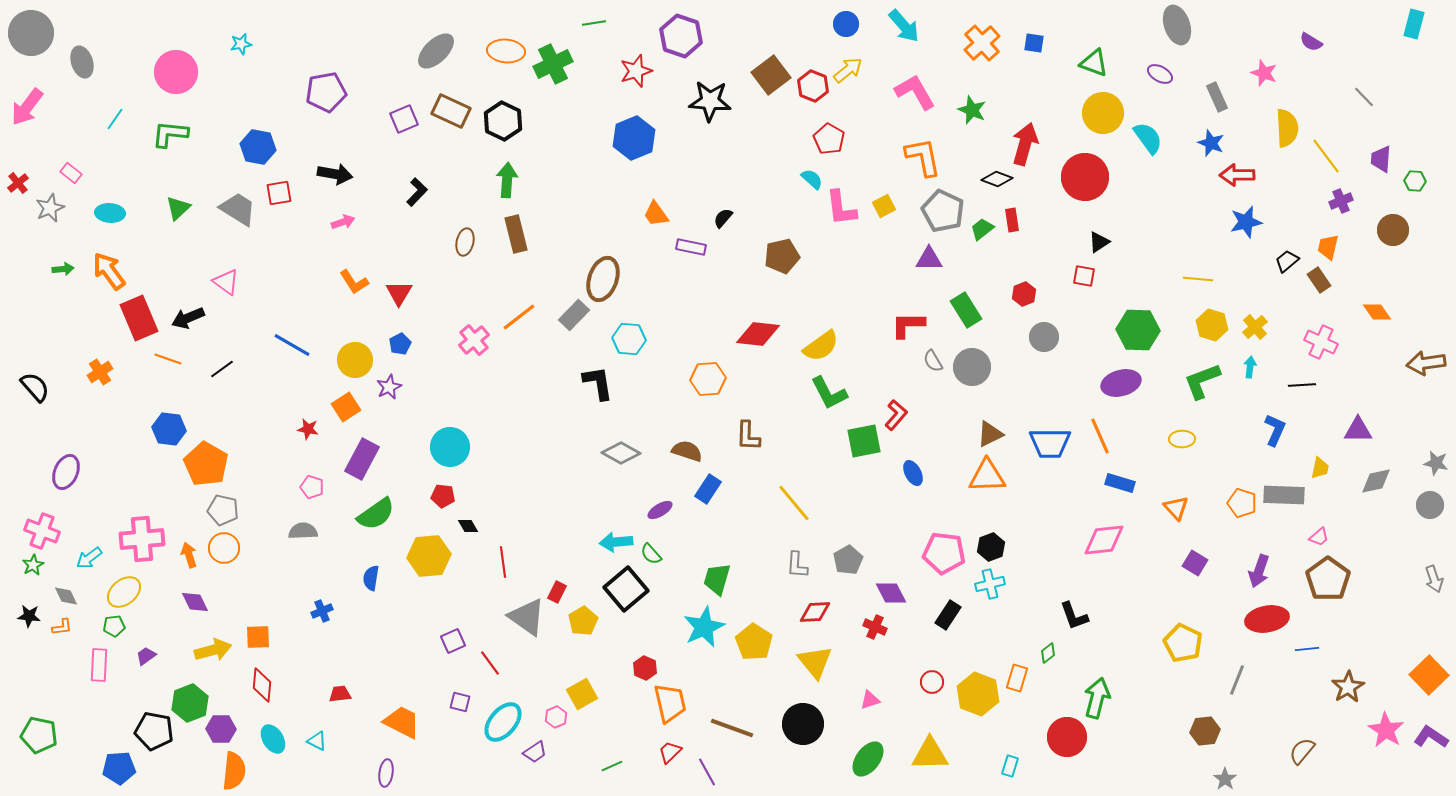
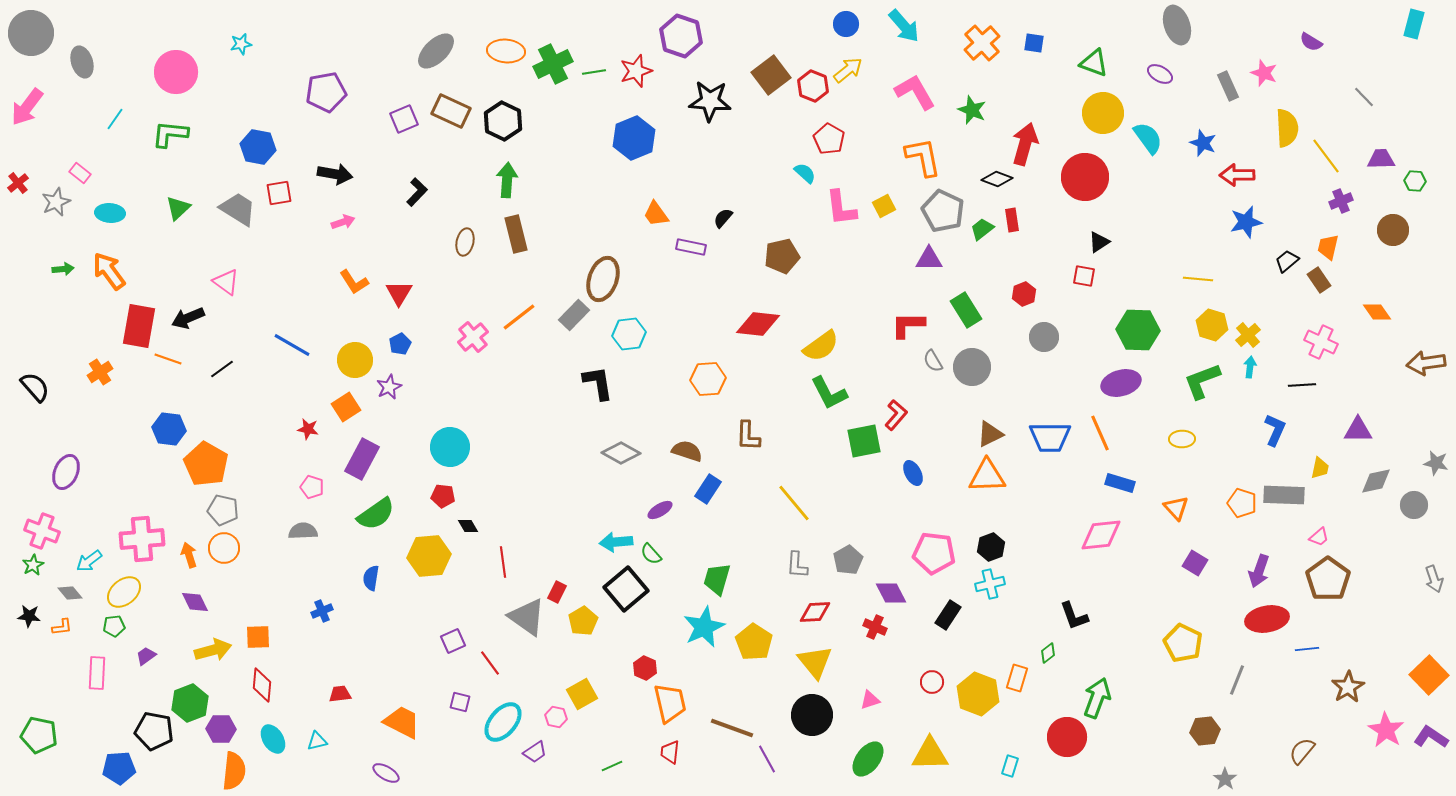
green line at (594, 23): moved 49 px down
gray rectangle at (1217, 97): moved 11 px right, 11 px up
blue star at (1211, 143): moved 8 px left
purple trapezoid at (1381, 159): rotated 84 degrees clockwise
pink rectangle at (71, 173): moved 9 px right
cyan semicircle at (812, 179): moved 7 px left, 6 px up
gray star at (50, 208): moved 6 px right, 6 px up
red rectangle at (139, 318): moved 8 px down; rotated 33 degrees clockwise
yellow cross at (1255, 327): moved 7 px left, 8 px down
red diamond at (758, 334): moved 10 px up
cyan hexagon at (629, 339): moved 5 px up; rotated 12 degrees counterclockwise
pink cross at (474, 340): moved 1 px left, 3 px up
orange line at (1100, 436): moved 3 px up
blue trapezoid at (1050, 443): moved 6 px up
gray circle at (1430, 505): moved 16 px left
pink diamond at (1104, 540): moved 3 px left, 5 px up
pink pentagon at (944, 553): moved 10 px left
cyan arrow at (89, 558): moved 3 px down
gray diamond at (66, 596): moved 4 px right, 3 px up; rotated 15 degrees counterclockwise
pink rectangle at (99, 665): moved 2 px left, 8 px down
green arrow at (1097, 698): rotated 6 degrees clockwise
pink hexagon at (556, 717): rotated 25 degrees counterclockwise
black circle at (803, 724): moved 9 px right, 9 px up
cyan triangle at (317, 741): rotated 40 degrees counterclockwise
red trapezoid at (670, 752): rotated 40 degrees counterclockwise
purple line at (707, 772): moved 60 px right, 13 px up
purple ellipse at (386, 773): rotated 68 degrees counterclockwise
